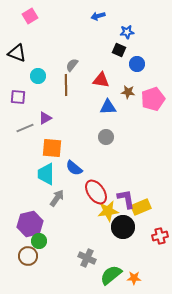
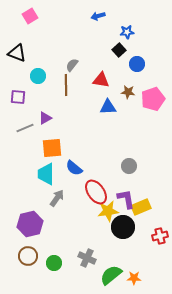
black square: rotated 24 degrees clockwise
gray circle: moved 23 px right, 29 px down
orange square: rotated 10 degrees counterclockwise
green circle: moved 15 px right, 22 px down
